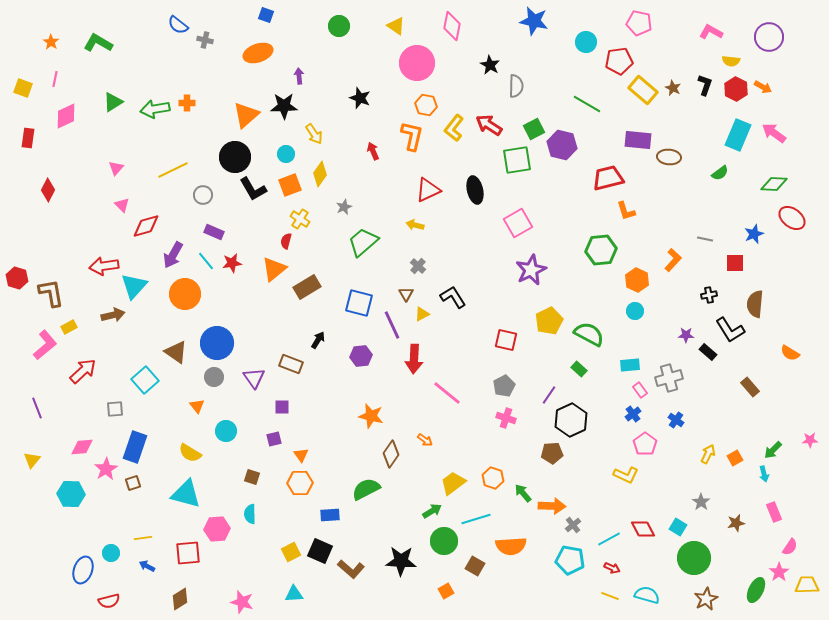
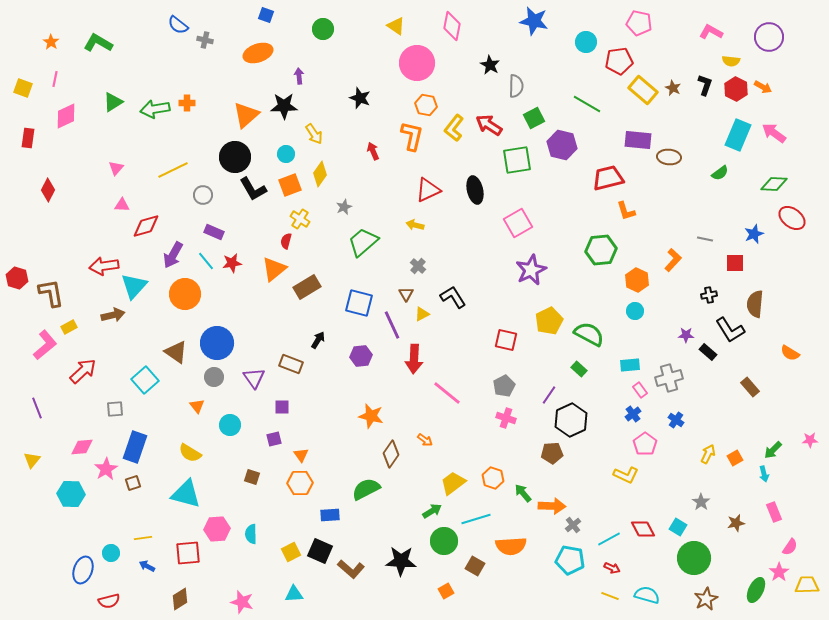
green circle at (339, 26): moved 16 px left, 3 px down
green square at (534, 129): moved 11 px up
pink triangle at (122, 205): rotated 42 degrees counterclockwise
cyan circle at (226, 431): moved 4 px right, 6 px up
cyan semicircle at (250, 514): moved 1 px right, 20 px down
